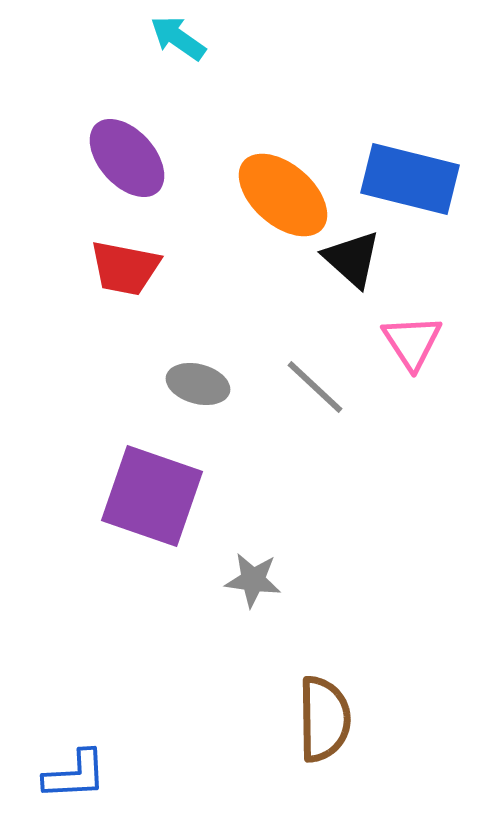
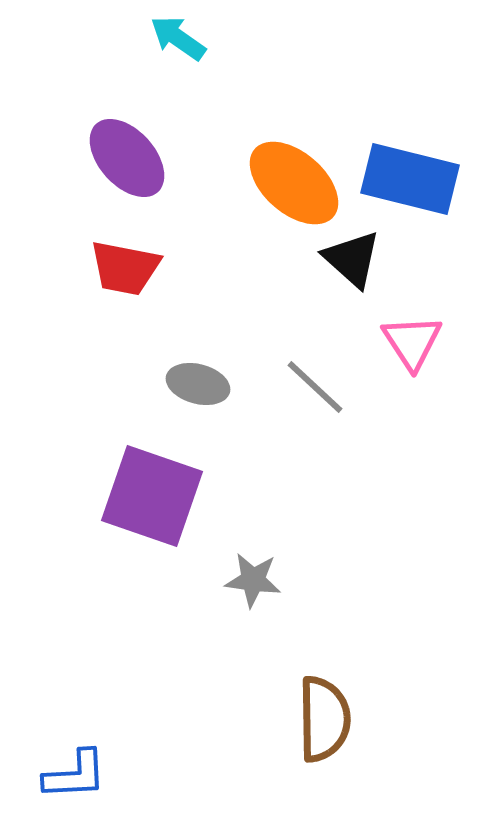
orange ellipse: moved 11 px right, 12 px up
